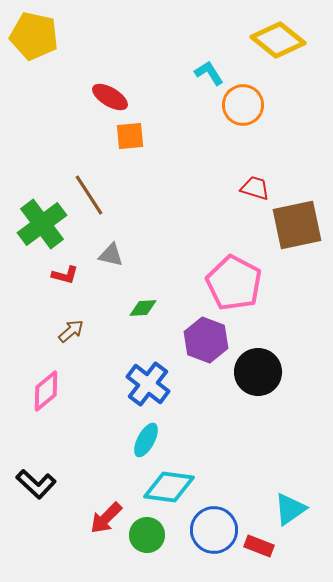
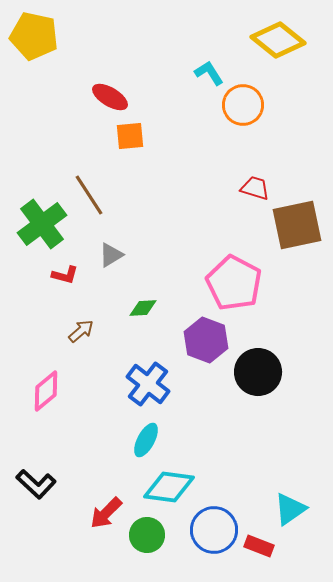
gray triangle: rotated 44 degrees counterclockwise
brown arrow: moved 10 px right
red arrow: moved 5 px up
